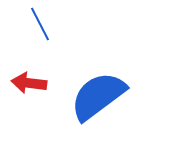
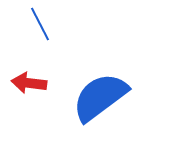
blue semicircle: moved 2 px right, 1 px down
